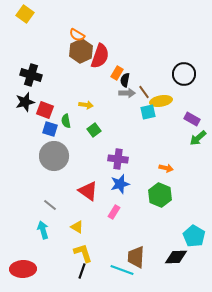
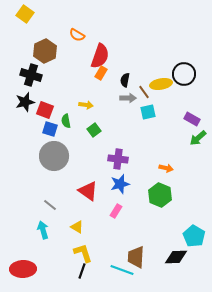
brown hexagon: moved 36 px left
orange rectangle: moved 16 px left
gray arrow: moved 1 px right, 5 px down
yellow ellipse: moved 17 px up
pink rectangle: moved 2 px right, 1 px up
